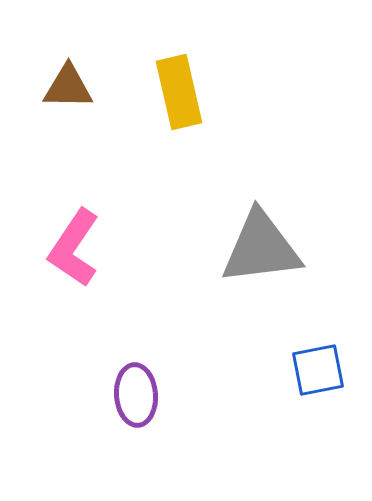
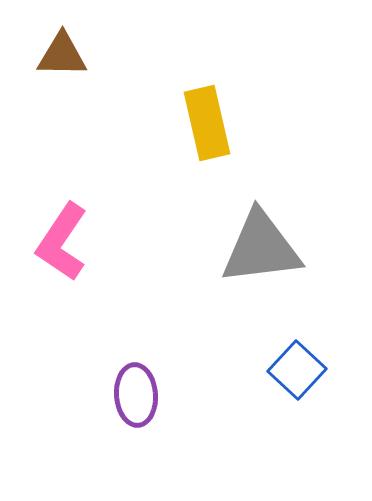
brown triangle: moved 6 px left, 32 px up
yellow rectangle: moved 28 px right, 31 px down
pink L-shape: moved 12 px left, 6 px up
blue square: moved 21 px left; rotated 36 degrees counterclockwise
